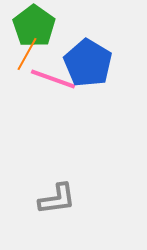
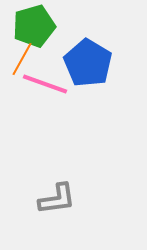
green pentagon: rotated 21 degrees clockwise
orange line: moved 5 px left, 5 px down
pink line: moved 8 px left, 5 px down
